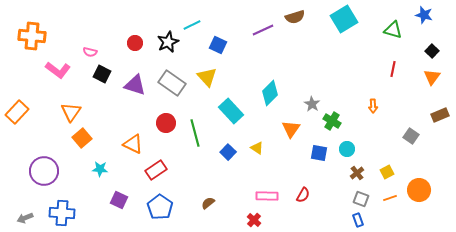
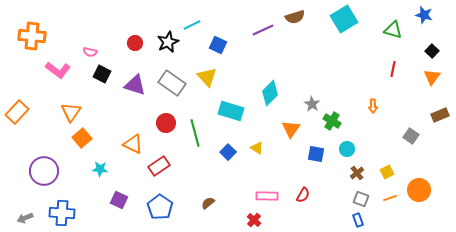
cyan rectangle at (231, 111): rotated 30 degrees counterclockwise
blue square at (319, 153): moved 3 px left, 1 px down
red rectangle at (156, 170): moved 3 px right, 4 px up
